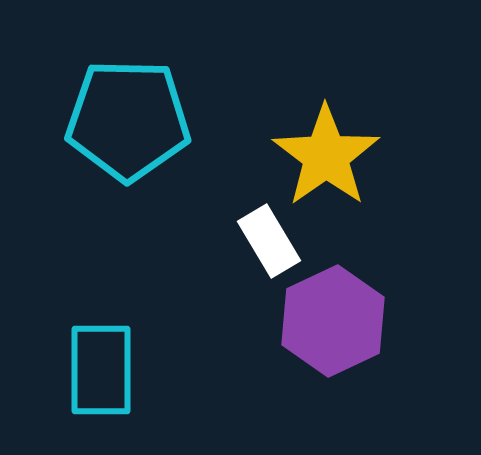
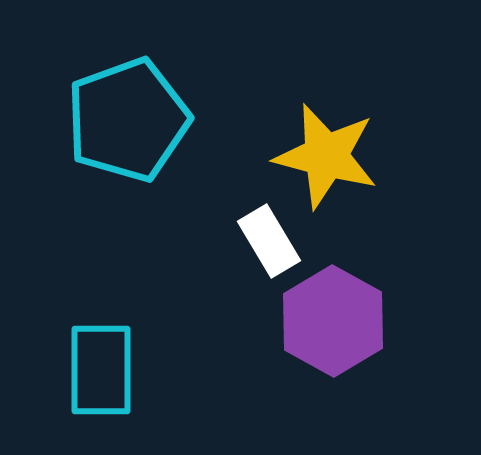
cyan pentagon: rotated 21 degrees counterclockwise
yellow star: rotated 22 degrees counterclockwise
purple hexagon: rotated 6 degrees counterclockwise
